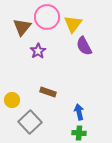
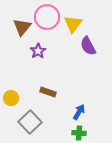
purple semicircle: moved 4 px right
yellow circle: moved 1 px left, 2 px up
blue arrow: rotated 42 degrees clockwise
